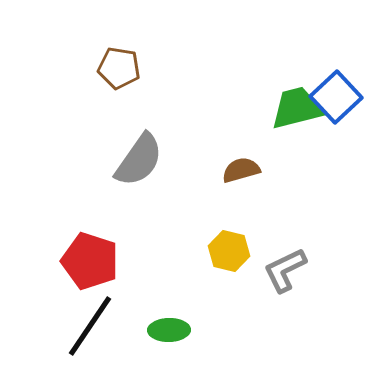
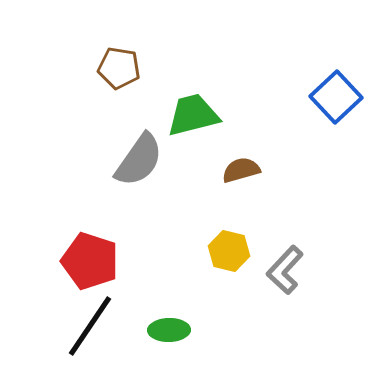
green trapezoid: moved 104 px left, 7 px down
gray L-shape: rotated 21 degrees counterclockwise
